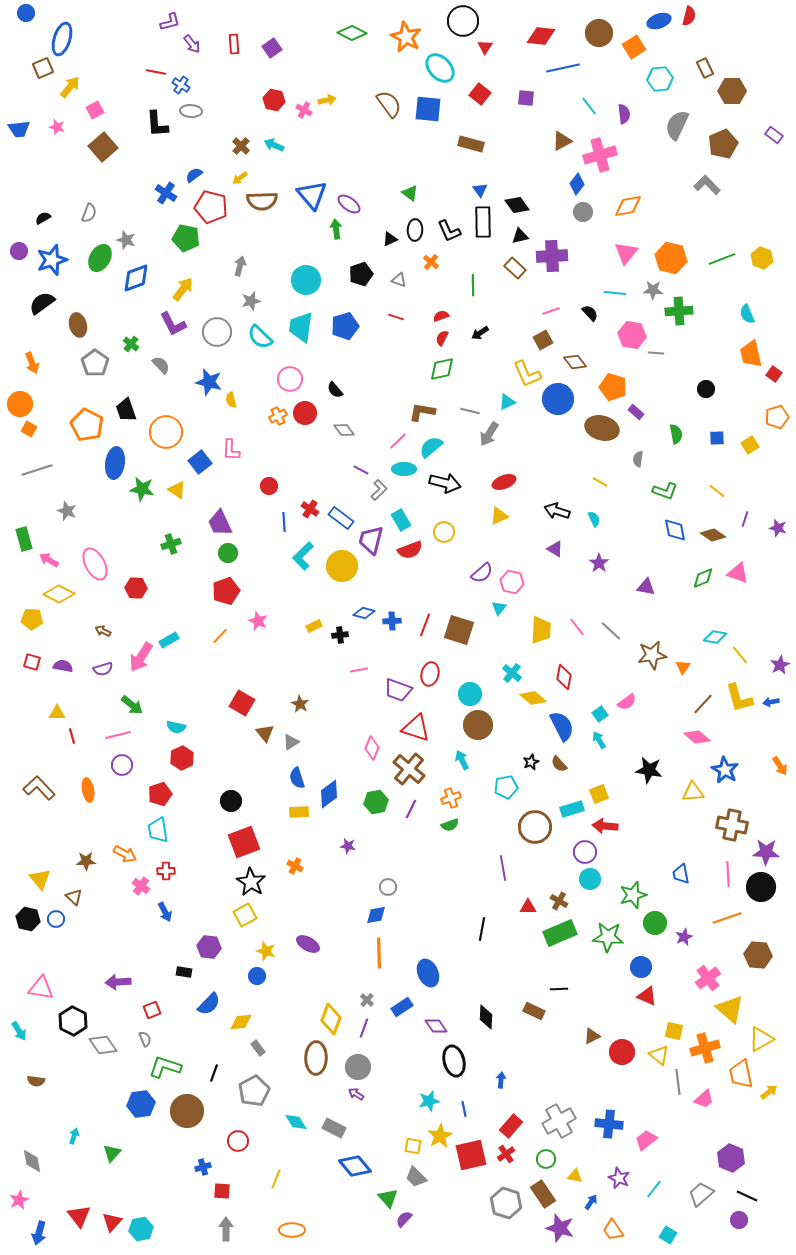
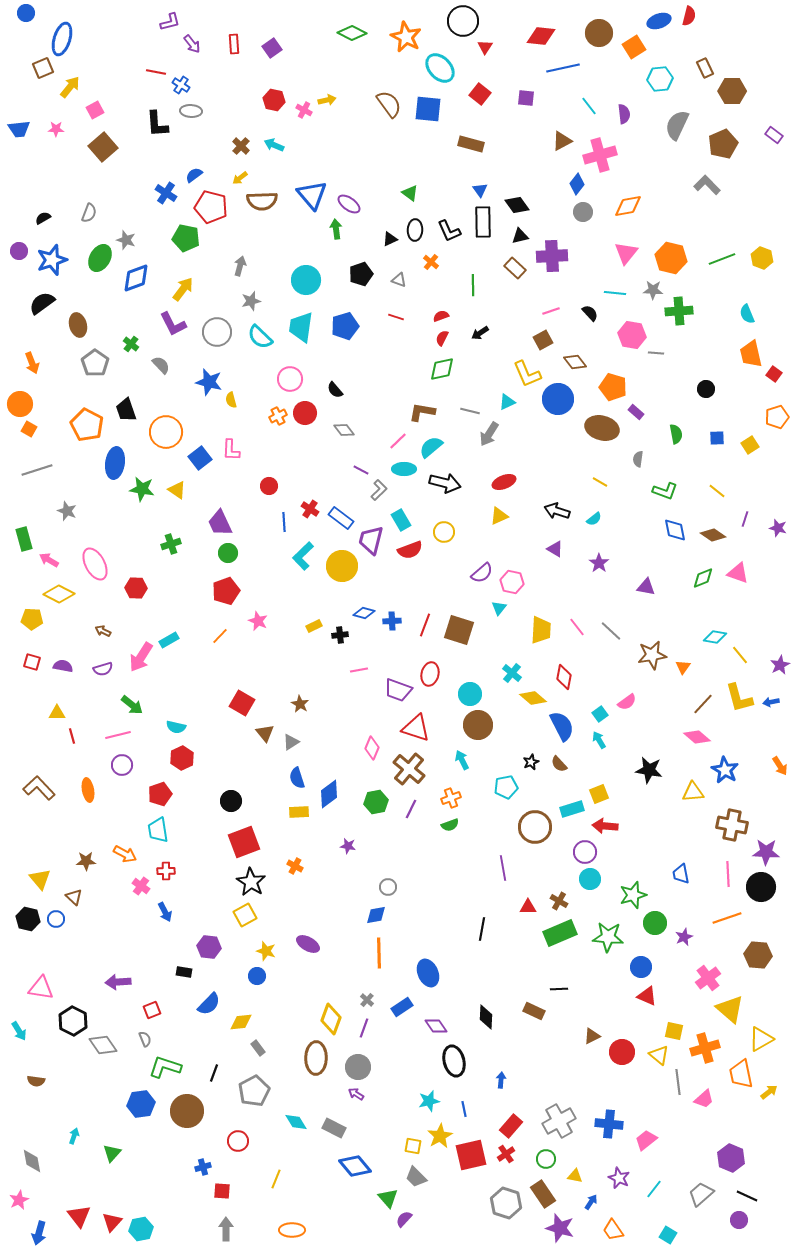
pink star at (57, 127): moved 1 px left, 2 px down; rotated 14 degrees counterclockwise
blue square at (200, 462): moved 4 px up
cyan semicircle at (594, 519): rotated 77 degrees clockwise
